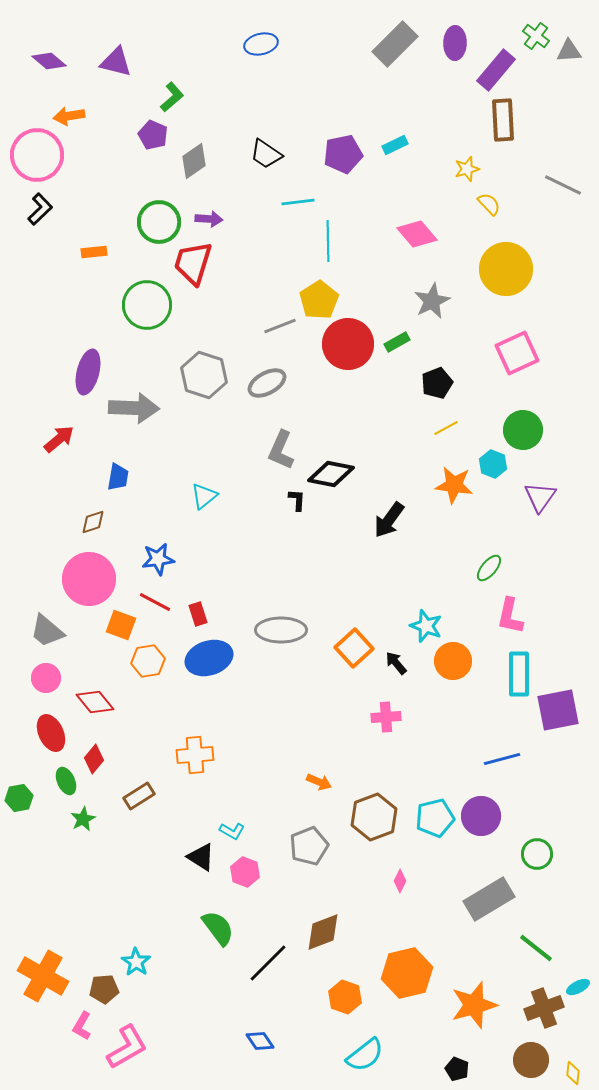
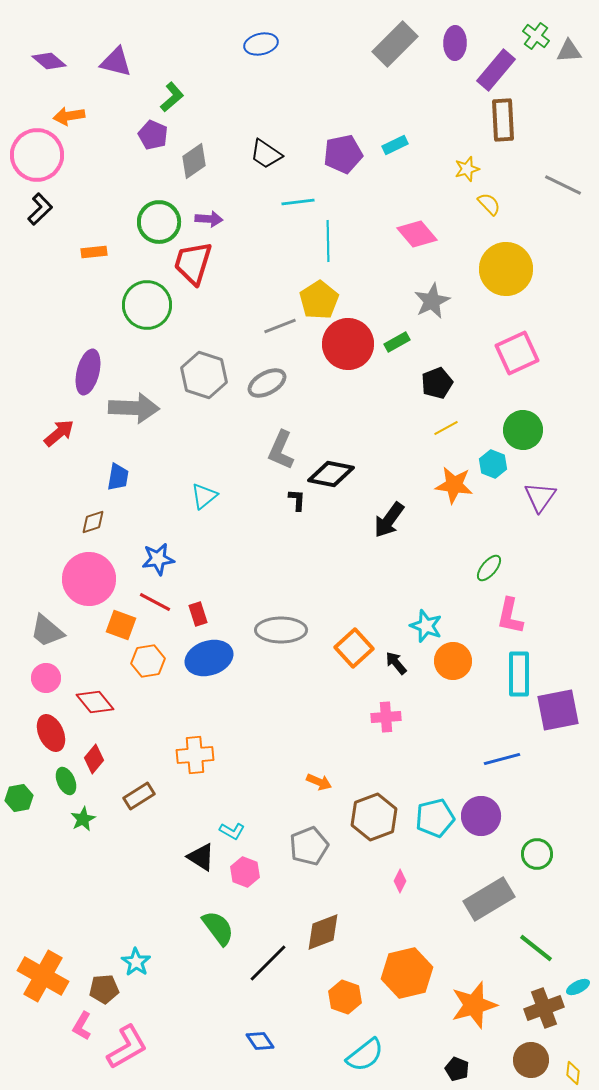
red arrow at (59, 439): moved 6 px up
